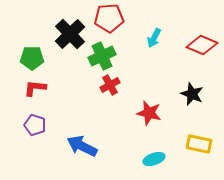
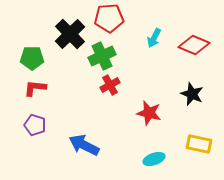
red diamond: moved 8 px left
blue arrow: moved 2 px right, 1 px up
